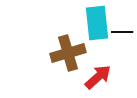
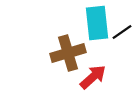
black line: rotated 35 degrees counterclockwise
red arrow: moved 5 px left
